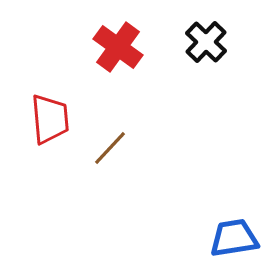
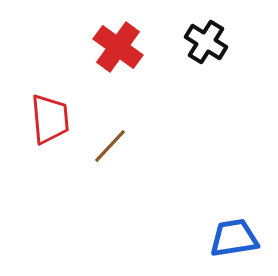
black cross: rotated 12 degrees counterclockwise
brown line: moved 2 px up
